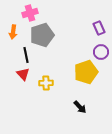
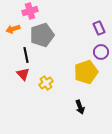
pink cross: moved 2 px up
orange arrow: moved 3 px up; rotated 64 degrees clockwise
yellow cross: rotated 32 degrees counterclockwise
black arrow: rotated 24 degrees clockwise
